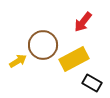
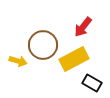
red arrow: moved 5 px down
yellow arrow: rotated 48 degrees clockwise
